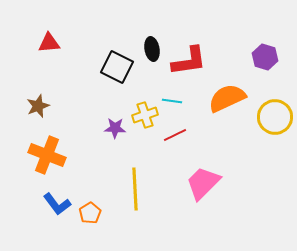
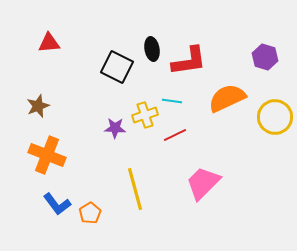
yellow line: rotated 12 degrees counterclockwise
